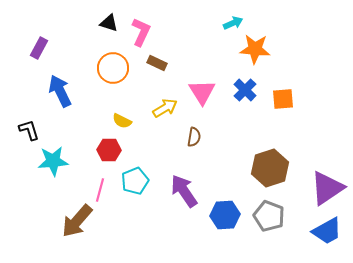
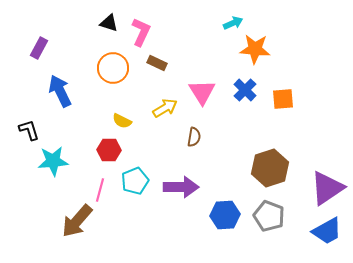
purple arrow: moved 3 px left, 4 px up; rotated 124 degrees clockwise
